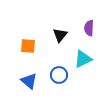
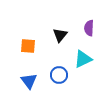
blue triangle: rotated 12 degrees clockwise
